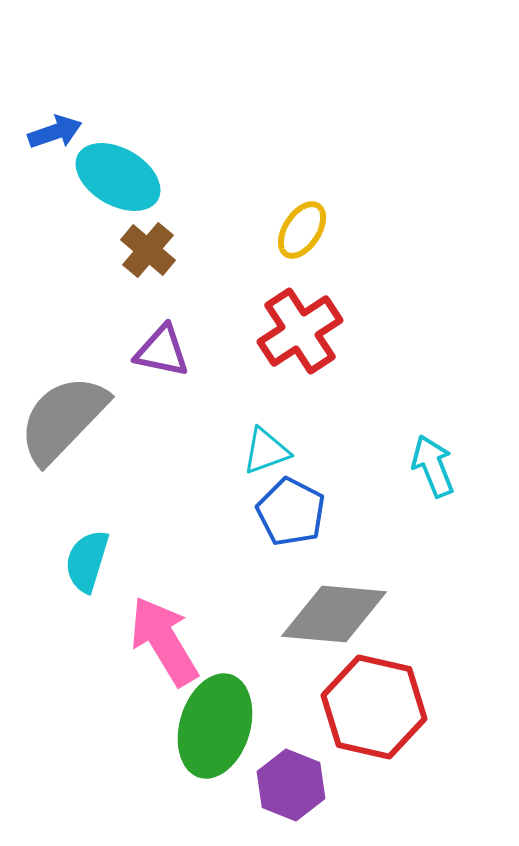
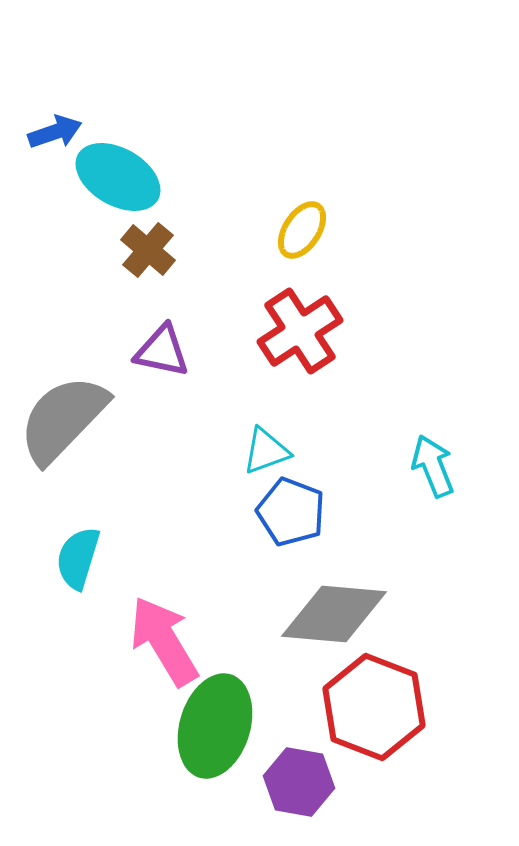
blue pentagon: rotated 6 degrees counterclockwise
cyan semicircle: moved 9 px left, 3 px up
red hexagon: rotated 8 degrees clockwise
purple hexagon: moved 8 px right, 3 px up; rotated 12 degrees counterclockwise
